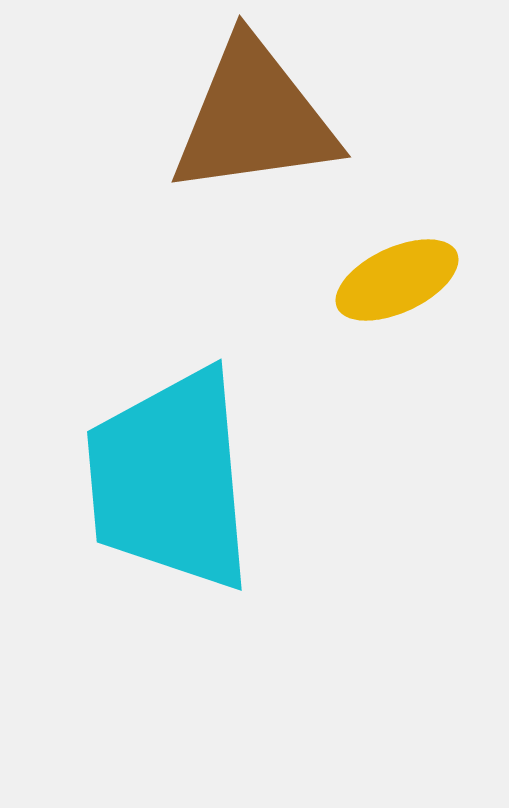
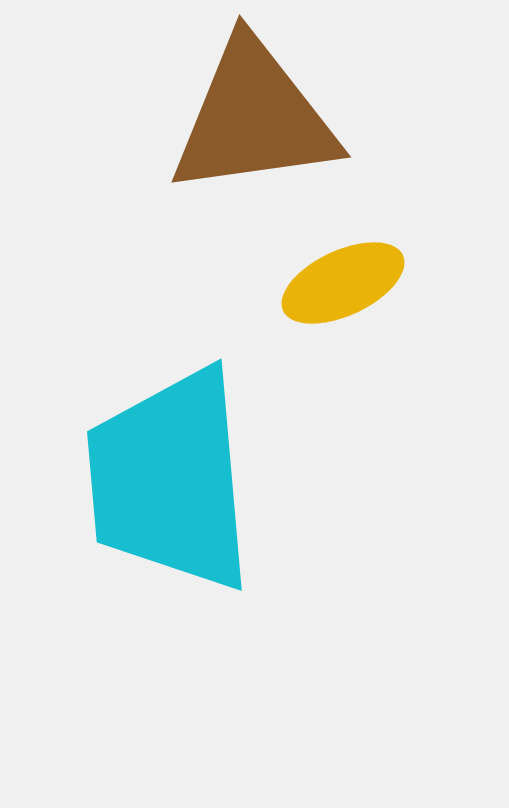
yellow ellipse: moved 54 px left, 3 px down
